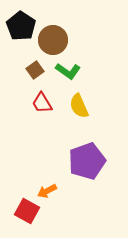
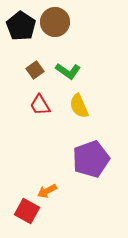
brown circle: moved 2 px right, 18 px up
red trapezoid: moved 2 px left, 2 px down
purple pentagon: moved 4 px right, 2 px up
